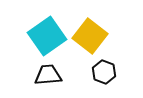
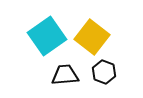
yellow square: moved 2 px right, 1 px down
black trapezoid: moved 17 px right
